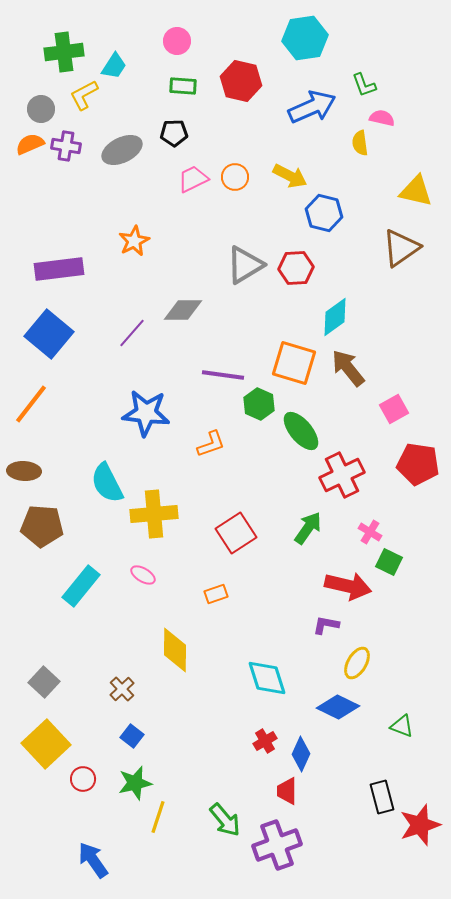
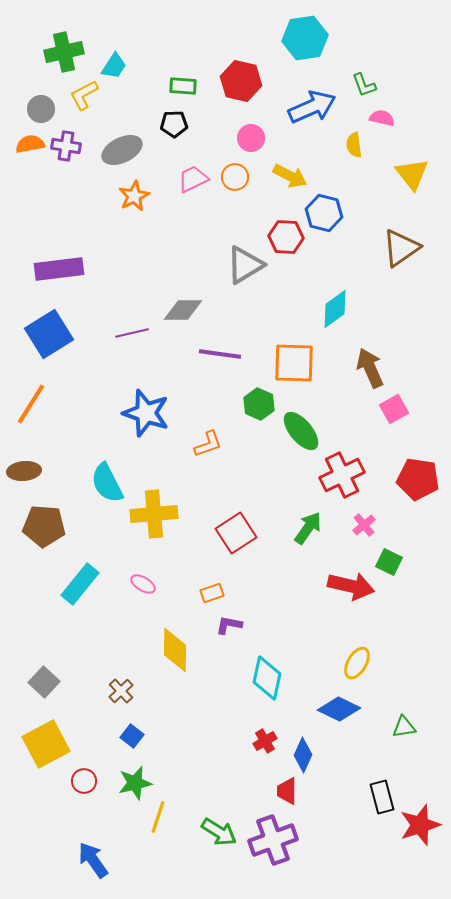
pink circle at (177, 41): moved 74 px right, 97 px down
green cross at (64, 52): rotated 6 degrees counterclockwise
black pentagon at (174, 133): moved 9 px up
yellow semicircle at (360, 143): moved 6 px left, 2 px down
orange semicircle at (30, 144): rotated 12 degrees clockwise
yellow triangle at (416, 191): moved 4 px left, 17 px up; rotated 39 degrees clockwise
orange star at (134, 241): moved 45 px up
red hexagon at (296, 268): moved 10 px left, 31 px up; rotated 8 degrees clockwise
cyan diamond at (335, 317): moved 8 px up
purple line at (132, 333): rotated 36 degrees clockwise
blue square at (49, 334): rotated 18 degrees clockwise
orange square at (294, 363): rotated 15 degrees counterclockwise
brown arrow at (348, 368): moved 22 px right; rotated 15 degrees clockwise
purple line at (223, 375): moved 3 px left, 21 px up
orange line at (31, 404): rotated 6 degrees counterclockwise
blue star at (146, 413): rotated 12 degrees clockwise
orange L-shape at (211, 444): moved 3 px left
red pentagon at (418, 464): moved 15 px down
brown ellipse at (24, 471): rotated 8 degrees counterclockwise
brown pentagon at (42, 526): moved 2 px right
pink cross at (370, 532): moved 6 px left, 7 px up; rotated 20 degrees clockwise
pink ellipse at (143, 575): moved 9 px down
cyan rectangle at (81, 586): moved 1 px left, 2 px up
red arrow at (348, 586): moved 3 px right
orange rectangle at (216, 594): moved 4 px left, 1 px up
purple L-shape at (326, 625): moved 97 px left
cyan diamond at (267, 678): rotated 30 degrees clockwise
brown cross at (122, 689): moved 1 px left, 2 px down
blue diamond at (338, 707): moved 1 px right, 2 px down
green triangle at (402, 726): moved 2 px right, 1 px down; rotated 30 degrees counterclockwise
yellow square at (46, 744): rotated 15 degrees clockwise
blue diamond at (301, 754): moved 2 px right, 1 px down
red circle at (83, 779): moved 1 px right, 2 px down
green arrow at (225, 820): moved 6 px left, 12 px down; rotated 18 degrees counterclockwise
purple cross at (277, 845): moved 4 px left, 5 px up
